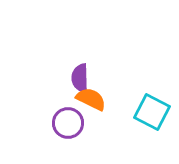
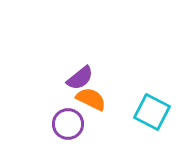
purple semicircle: rotated 128 degrees counterclockwise
purple circle: moved 1 px down
